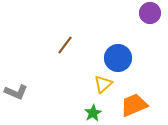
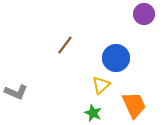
purple circle: moved 6 px left, 1 px down
blue circle: moved 2 px left
yellow triangle: moved 2 px left, 1 px down
orange trapezoid: rotated 88 degrees clockwise
green star: rotated 18 degrees counterclockwise
